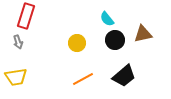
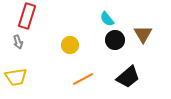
red rectangle: moved 1 px right
brown triangle: rotated 48 degrees counterclockwise
yellow circle: moved 7 px left, 2 px down
black trapezoid: moved 4 px right, 1 px down
